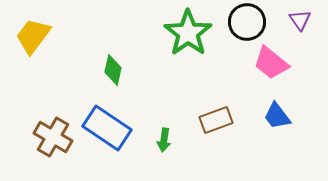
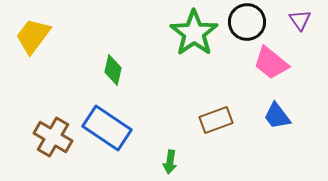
green star: moved 6 px right
green arrow: moved 6 px right, 22 px down
